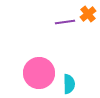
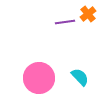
pink circle: moved 5 px down
cyan semicircle: moved 11 px right, 7 px up; rotated 42 degrees counterclockwise
